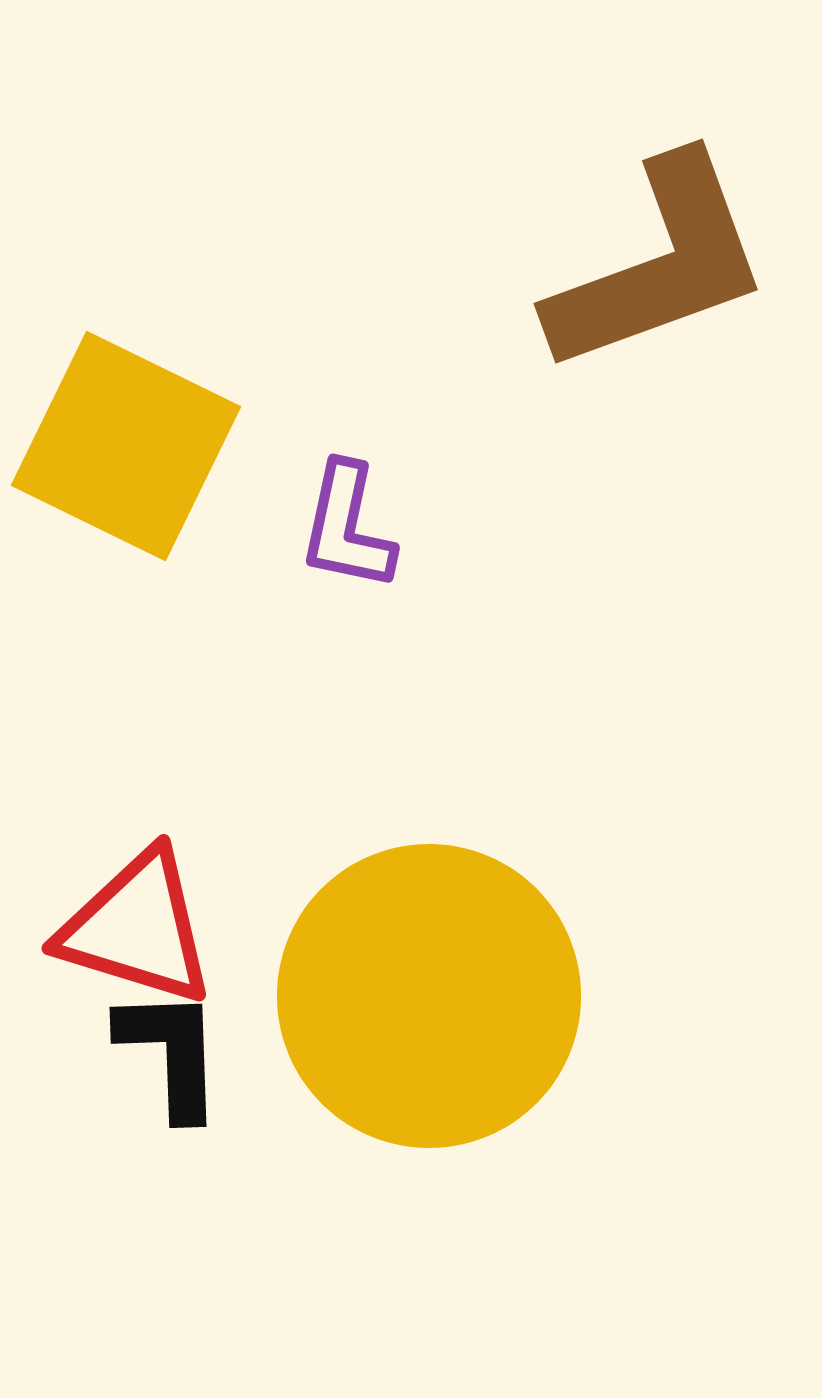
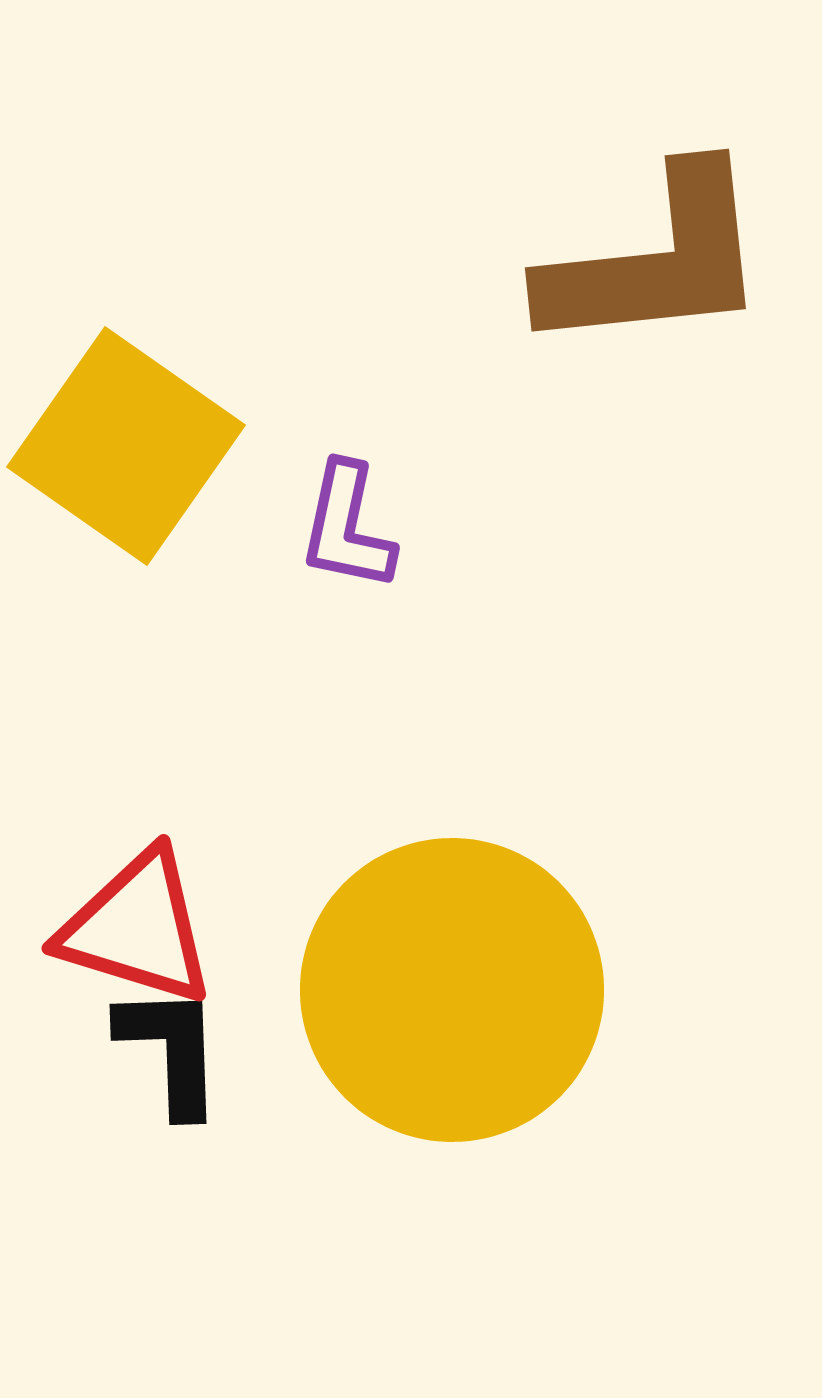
brown L-shape: moved 3 px left, 4 px up; rotated 14 degrees clockwise
yellow square: rotated 9 degrees clockwise
yellow circle: moved 23 px right, 6 px up
black L-shape: moved 3 px up
